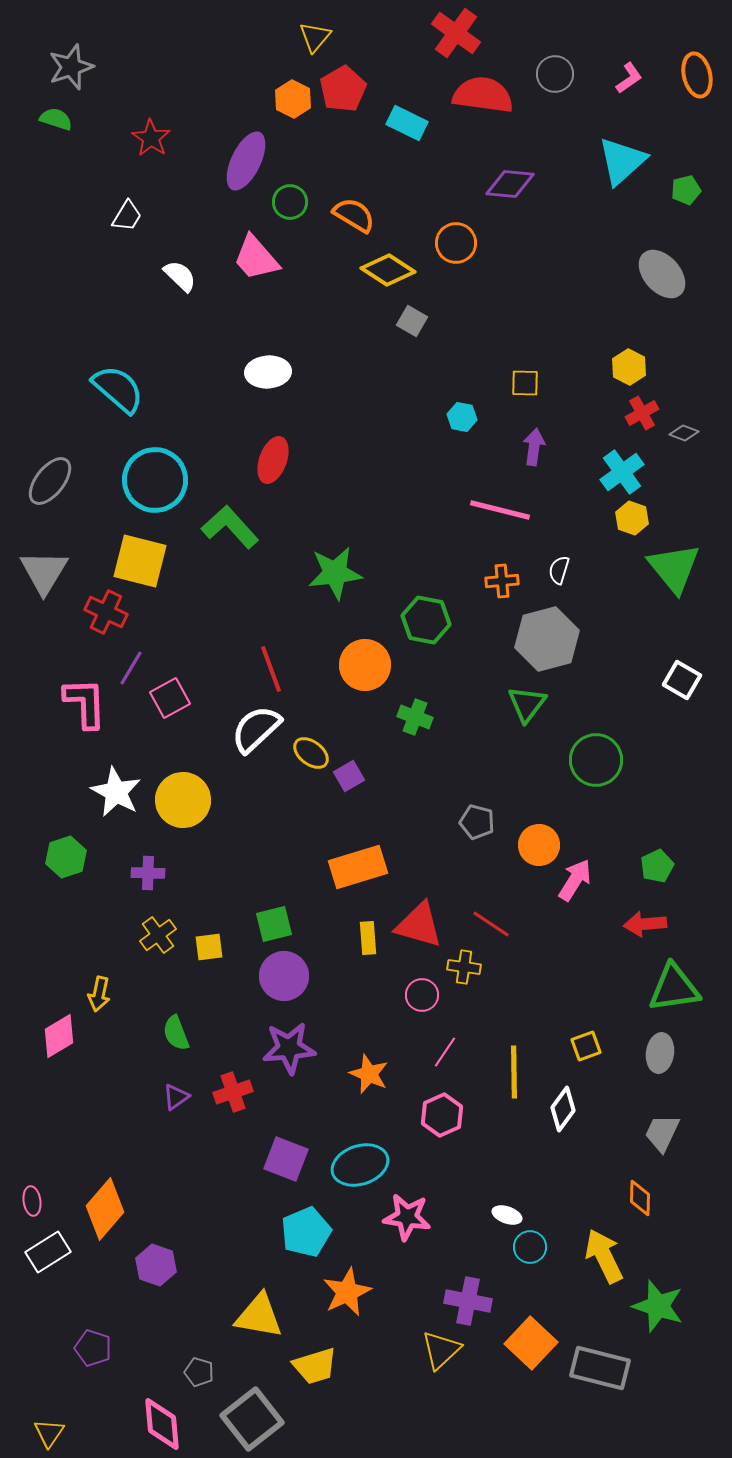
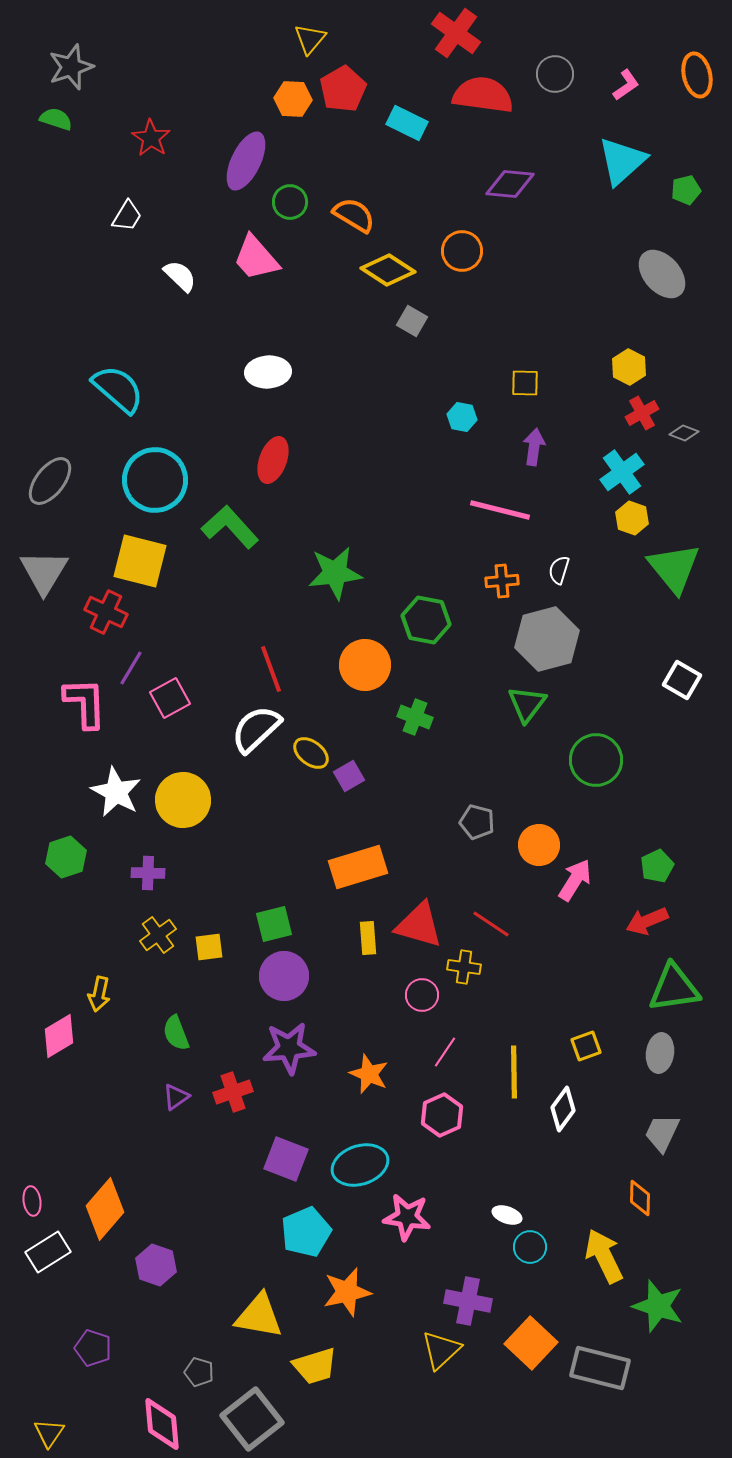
yellow triangle at (315, 37): moved 5 px left, 2 px down
pink L-shape at (629, 78): moved 3 px left, 7 px down
orange hexagon at (293, 99): rotated 24 degrees counterclockwise
orange circle at (456, 243): moved 6 px right, 8 px down
red arrow at (645, 924): moved 2 px right, 3 px up; rotated 18 degrees counterclockwise
orange star at (347, 1292): rotated 12 degrees clockwise
